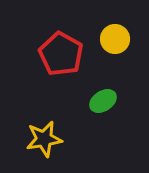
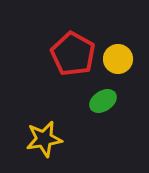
yellow circle: moved 3 px right, 20 px down
red pentagon: moved 12 px right
